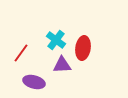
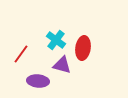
red line: moved 1 px down
purple triangle: rotated 18 degrees clockwise
purple ellipse: moved 4 px right, 1 px up; rotated 10 degrees counterclockwise
